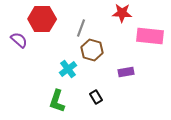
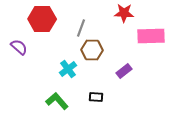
red star: moved 2 px right
pink rectangle: moved 1 px right; rotated 8 degrees counterclockwise
purple semicircle: moved 7 px down
brown hexagon: rotated 15 degrees counterclockwise
purple rectangle: moved 2 px left, 1 px up; rotated 28 degrees counterclockwise
black rectangle: rotated 56 degrees counterclockwise
green L-shape: rotated 120 degrees clockwise
